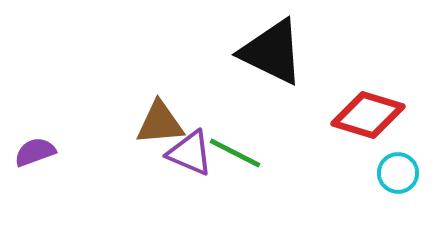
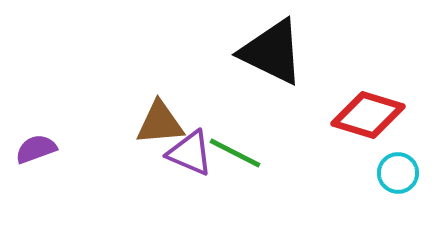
purple semicircle: moved 1 px right, 3 px up
